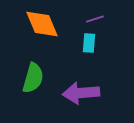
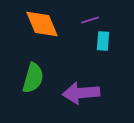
purple line: moved 5 px left, 1 px down
cyan rectangle: moved 14 px right, 2 px up
